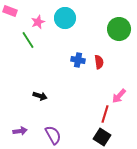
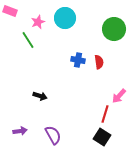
green circle: moved 5 px left
